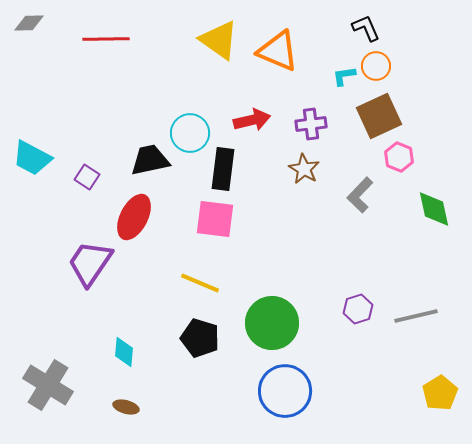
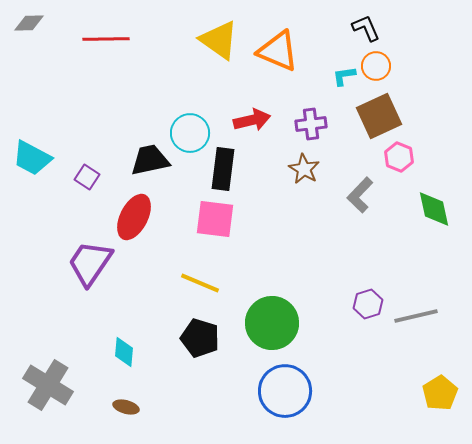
purple hexagon: moved 10 px right, 5 px up
